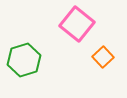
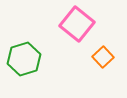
green hexagon: moved 1 px up
